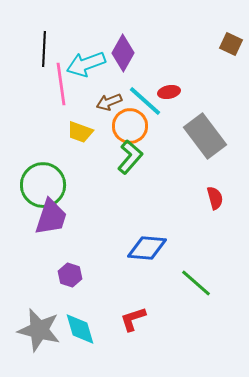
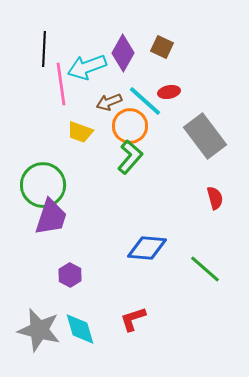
brown square: moved 69 px left, 3 px down
cyan arrow: moved 1 px right, 3 px down
purple hexagon: rotated 10 degrees clockwise
green line: moved 9 px right, 14 px up
